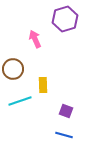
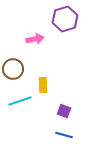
pink arrow: rotated 102 degrees clockwise
purple square: moved 2 px left
